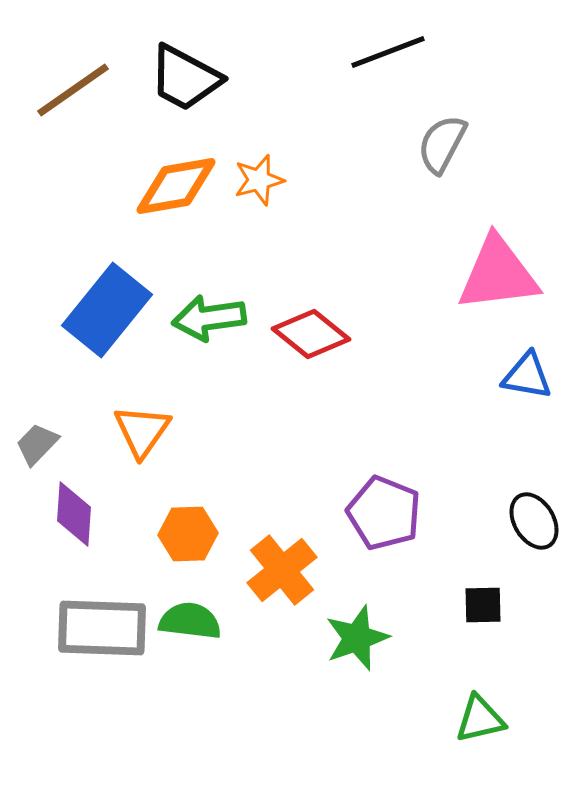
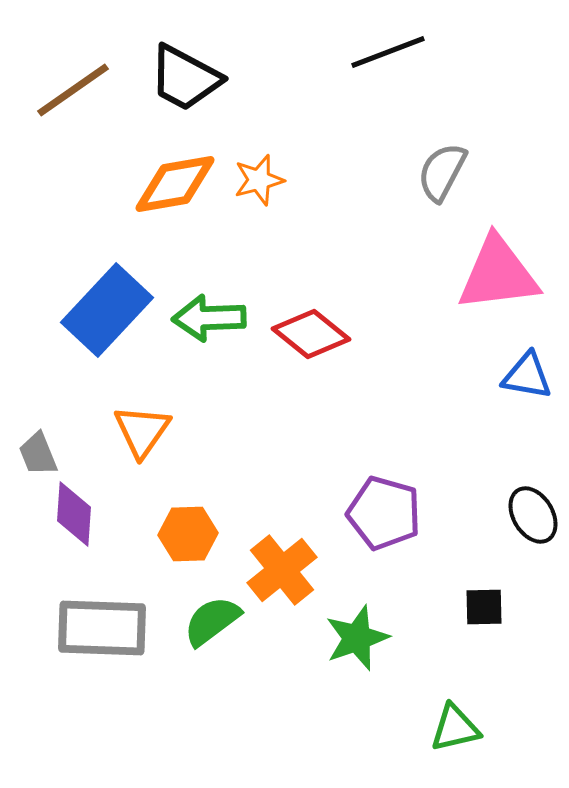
gray semicircle: moved 28 px down
orange diamond: moved 1 px left, 2 px up
blue rectangle: rotated 4 degrees clockwise
green arrow: rotated 6 degrees clockwise
gray trapezoid: moved 1 px right, 10 px down; rotated 66 degrees counterclockwise
purple pentagon: rotated 6 degrees counterclockwise
black ellipse: moved 1 px left, 6 px up
black square: moved 1 px right, 2 px down
green semicircle: moved 22 px right; rotated 44 degrees counterclockwise
green triangle: moved 25 px left, 9 px down
